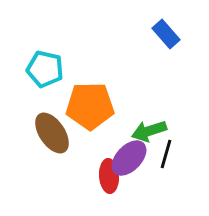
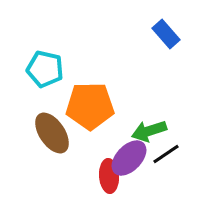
black line: rotated 40 degrees clockwise
